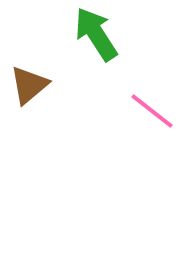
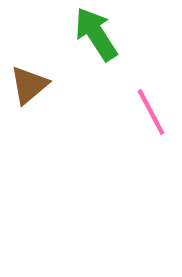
pink line: moved 1 px left, 1 px down; rotated 24 degrees clockwise
